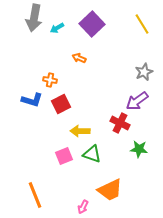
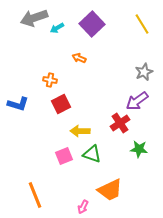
gray arrow: rotated 60 degrees clockwise
blue L-shape: moved 14 px left, 4 px down
red cross: rotated 30 degrees clockwise
